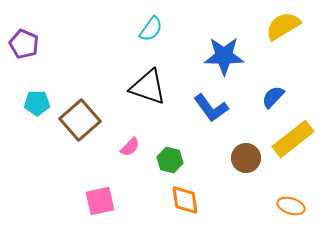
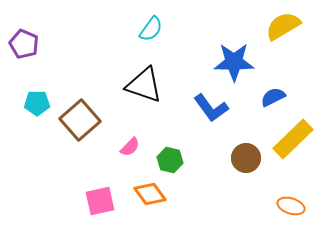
blue star: moved 10 px right, 6 px down
black triangle: moved 4 px left, 2 px up
blue semicircle: rotated 20 degrees clockwise
yellow rectangle: rotated 6 degrees counterclockwise
orange diamond: moved 35 px left, 6 px up; rotated 28 degrees counterclockwise
